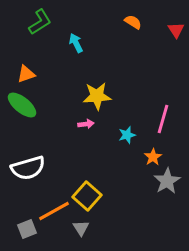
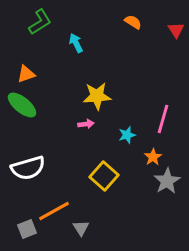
yellow square: moved 17 px right, 20 px up
